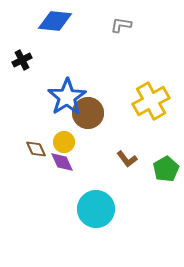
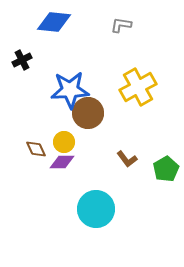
blue diamond: moved 1 px left, 1 px down
blue star: moved 3 px right, 7 px up; rotated 30 degrees clockwise
yellow cross: moved 13 px left, 14 px up
purple diamond: rotated 65 degrees counterclockwise
